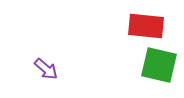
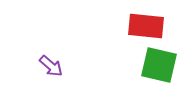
purple arrow: moved 5 px right, 3 px up
